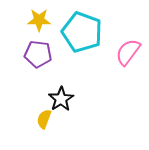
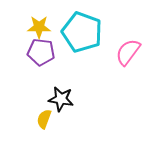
yellow star: moved 7 px down
purple pentagon: moved 3 px right, 2 px up
black star: rotated 30 degrees counterclockwise
